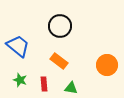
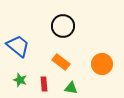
black circle: moved 3 px right
orange rectangle: moved 2 px right, 1 px down
orange circle: moved 5 px left, 1 px up
